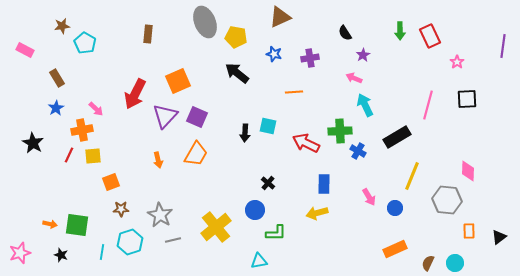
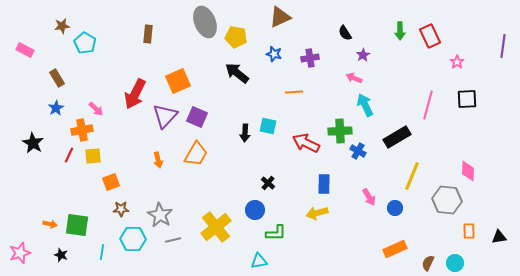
black triangle at (499, 237): rotated 28 degrees clockwise
cyan hexagon at (130, 242): moved 3 px right, 3 px up; rotated 20 degrees clockwise
